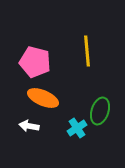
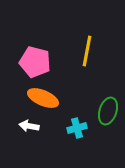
yellow line: rotated 16 degrees clockwise
green ellipse: moved 8 px right
cyan cross: rotated 18 degrees clockwise
